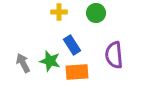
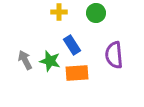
gray arrow: moved 2 px right, 3 px up
orange rectangle: moved 1 px down
